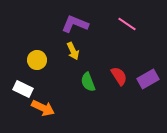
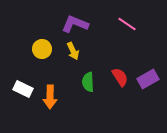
yellow circle: moved 5 px right, 11 px up
red semicircle: moved 1 px right, 1 px down
green semicircle: rotated 18 degrees clockwise
orange arrow: moved 7 px right, 11 px up; rotated 65 degrees clockwise
